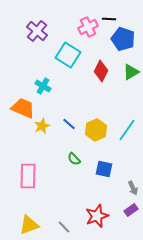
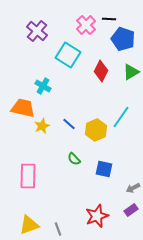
pink cross: moved 2 px left, 2 px up; rotated 18 degrees counterclockwise
orange trapezoid: rotated 10 degrees counterclockwise
cyan line: moved 6 px left, 13 px up
gray arrow: rotated 88 degrees clockwise
gray line: moved 6 px left, 2 px down; rotated 24 degrees clockwise
